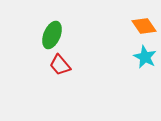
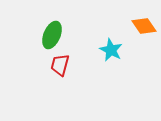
cyan star: moved 34 px left, 7 px up
red trapezoid: rotated 55 degrees clockwise
